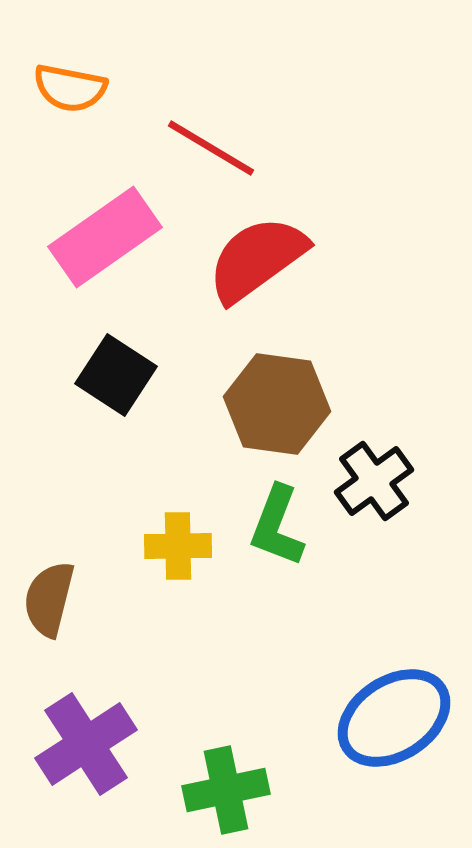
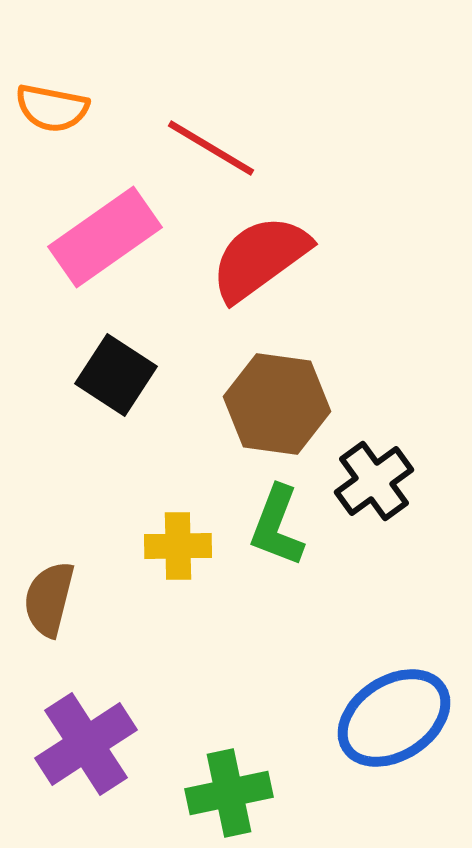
orange semicircle: moved 18 px left, 20 px down
red semicircle: moved 3 px right, 1 px up
green cross: moved 3 px right, 3 px down
